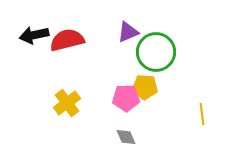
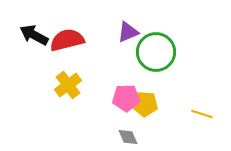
black arrow: rotated 40 degrees clockwise
yellow pentagon: moved 17 px down
yellow cross: moved 1 px right, 18 px up
yellow line: rotated 65 degrees counterclockwise
gray diamond: moved 2 px right
